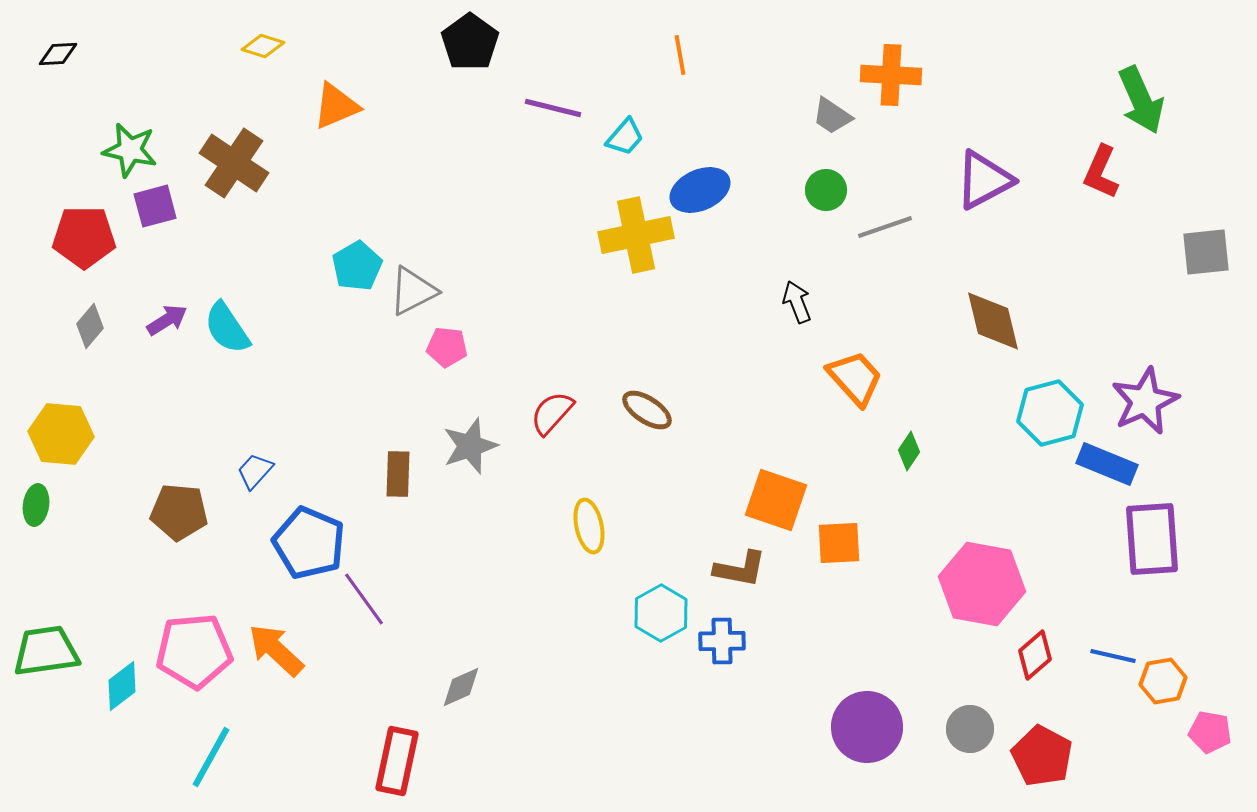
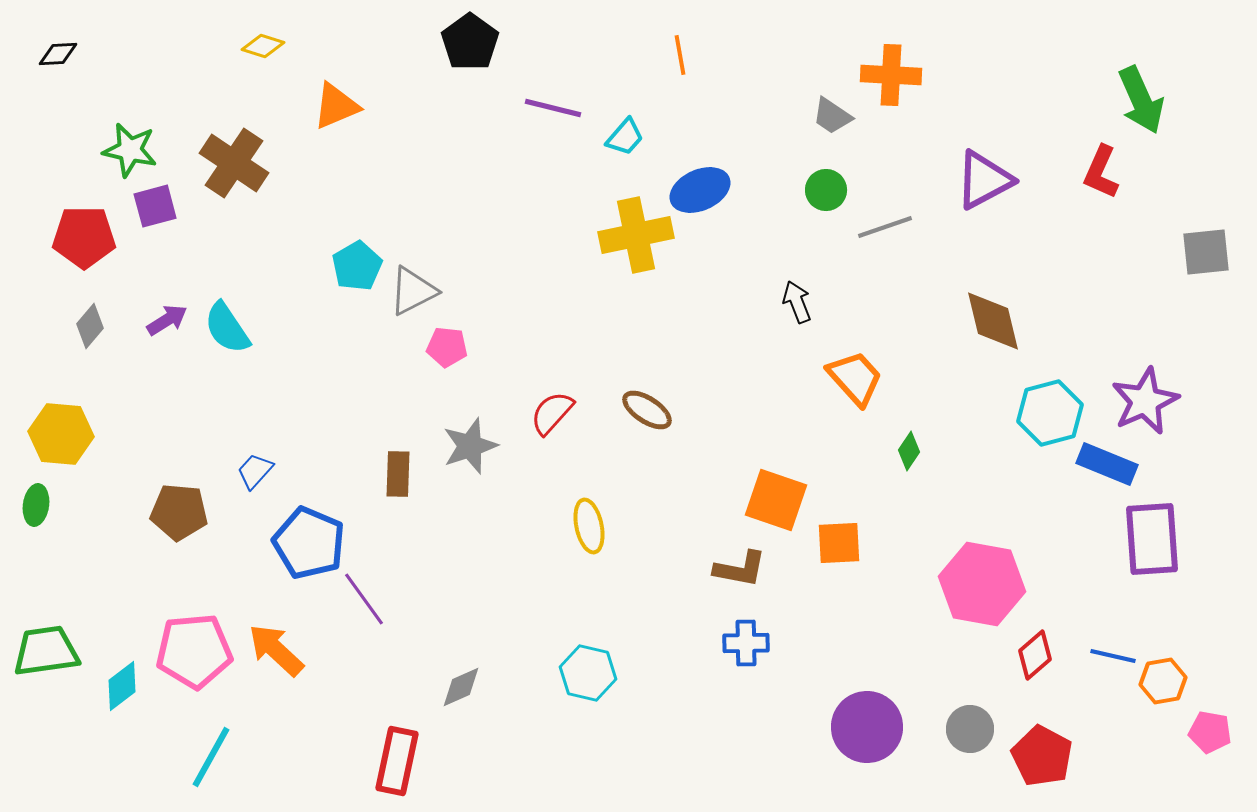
cyan hexagon at (661, 613): moved 73 px left, 60 px down; rotated 18 degrees counterclockwise
blue cross at (722, 641): moved 24 px right, 2 px down
